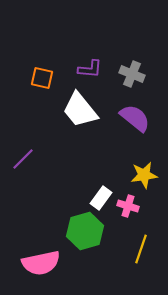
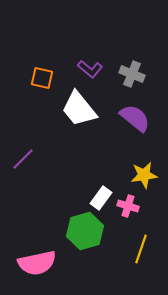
purple L-shape: rotated 35 degrees clockwise
white trapezoid: moved 1 px left, 1 px up
pink semicircle: moved 4 px left
